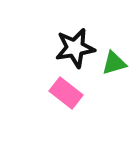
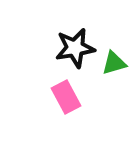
pink rectangle: moved 4 px down; rotated 24 degrees clockwise
